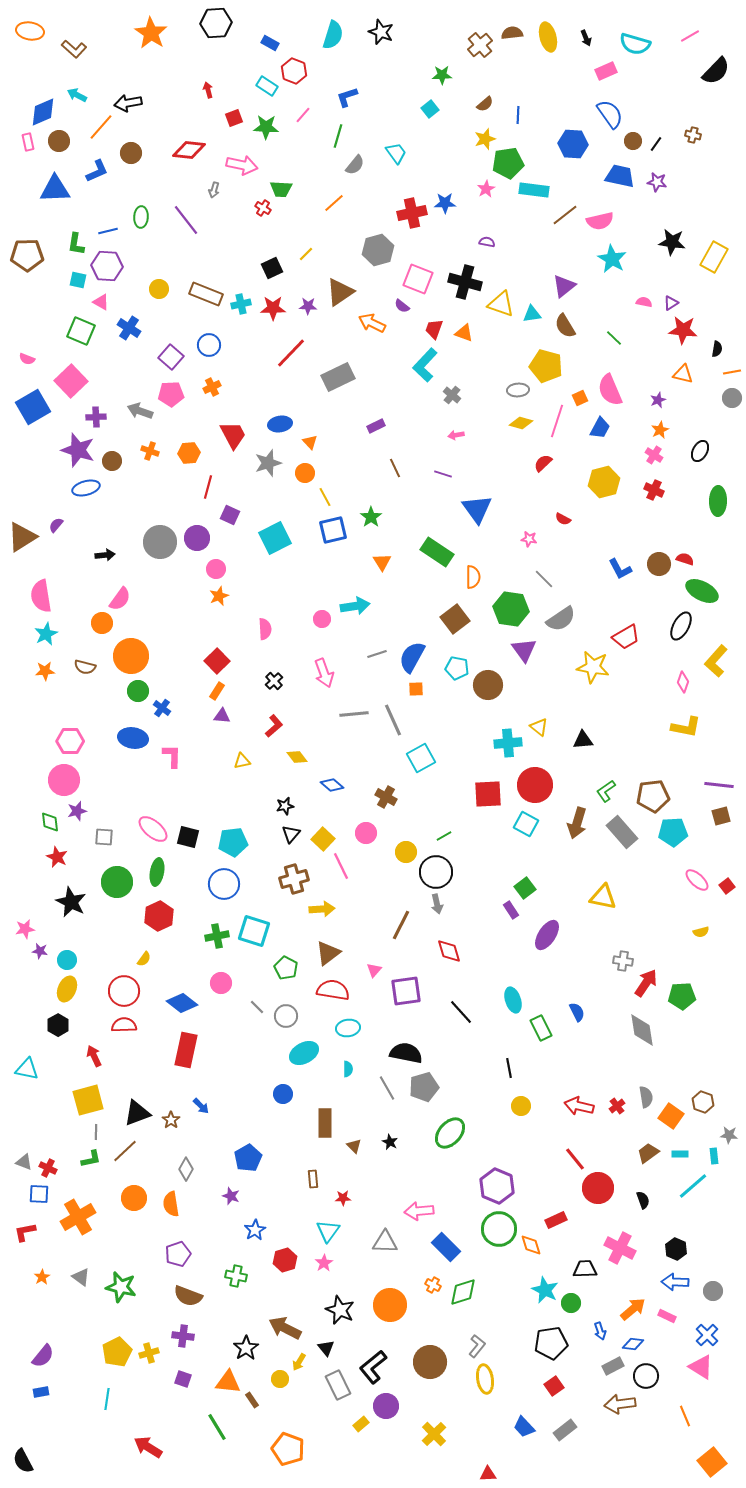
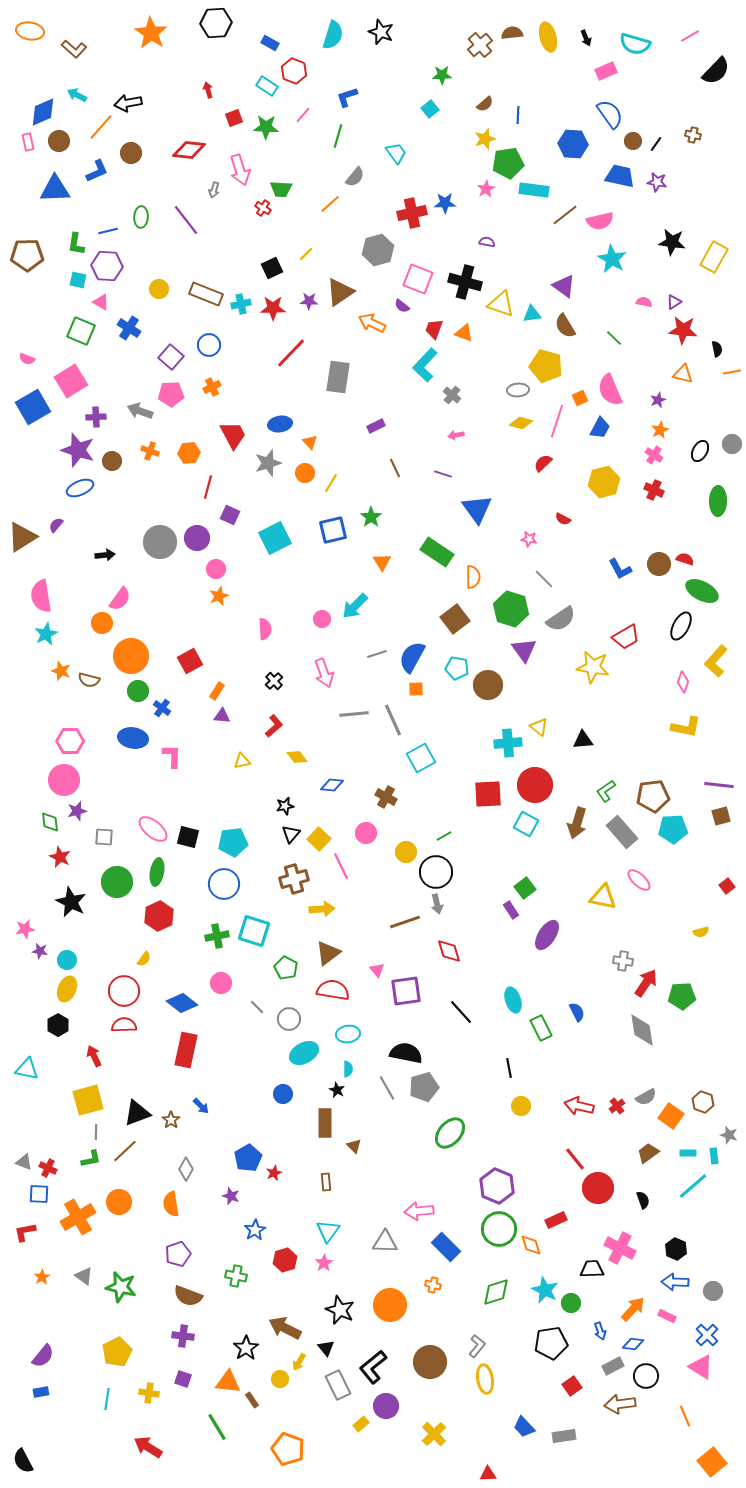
pink arrow at (242, 165): moved 2 px left, 5 px down; rotated 60 degrees clockwise
gray semicircle at (355, 165): moved 12 px down
orange line at (334, 203): moved 4 px left, 1 px down
purple triangle at (564, 286): rotated 45 degrees counterclockwise
purple triangle at (671, 303): moved 3 px right, 1 px up
purple star at (308, 306): moved 1 px right, 5 px up
black semicircle at (717, 349): rotated 21 degrees counterclockwise
gray rectangle at (338, 377): rotated 56 degrees counterclockwise
pink square at (71, 381): rotated 12 degrees clockwise
gray circle at (732, 398): moved 46 px down
blue ellipse at (86, 488): moved 6 px left; rotated 8 degrees counterclockwise
yellow line at (325, 497): moved 6 px right, 14 px up; rotated 60 degrees clockwise
cyan arrow at (355, 606): rotated 144 degrees clockwise
green hexagon at (511, 609): rotated 8 degrees clockwise
red square at (217, 661): moved 27 px left; rotated 15 degrees clockwise
brown semicircle at (85, 667): moved 4 px right, 13 px down
orange star at (45, 671): moved 16 px right; rotated 24 degrees clockwise
blue diamond at (332, 785): rotated 35 degrees counterclockwise
cyan pentagon at (673, 832): moved 3 px up
yellow square at (323, 839): moved 4 px left
red star at (57, 857): moved 3 px right
pink ellipse at (697, 880): moved 58 px left
brown line at (401, 925): moved 4 px right, 3 px up; rotated 44 degrees clockwise
pink triangle at (374, 970): moved 3 px right; rotated 21 degrees counterclockwise
gray circle at (286, 1016): moved 3 px right, 3 px down
cyan ellipse at (348, 1028): moved 6 px down
gray semicircle at (646, 1097): rotated 70 degrees clockwise
gray star at (729, 1135): rotated 12 degrees clockwise
black star at (390, 1142): moved 53 px left, 52 px up
cyan rectangle at (680, 1154): moved 8 px right, 1 px up
brown rectangle at (313, 1179): moved 13 px right, 3 px down
orange circle at (134, 1198): moved 15 px left, 4 px down
red star at (343, 1198): moved 69 px left, 25 px up; rotated 21 degrees counterclockwise
black trapezoid at (585, 1269): moved 7 px right
gray triangle at (81, 1277): moved 3 px right, 1 px up
orange cross at (433, 1285): rotated 14 degrees counterclockwise
green diamond at (463, 1292): moved 33 px right
orange arrow at (633, 1309): rotated 8 degrees counterclockwise
yellow cross at (149, 1353): moved 40 px down; rotated 24 degrees clockwise
red square at (554, 1386): moved 18 px right
gray rectangle at (565, 1430): moved 1 px left, 6 px down; rotated 30 degrees clockwise
